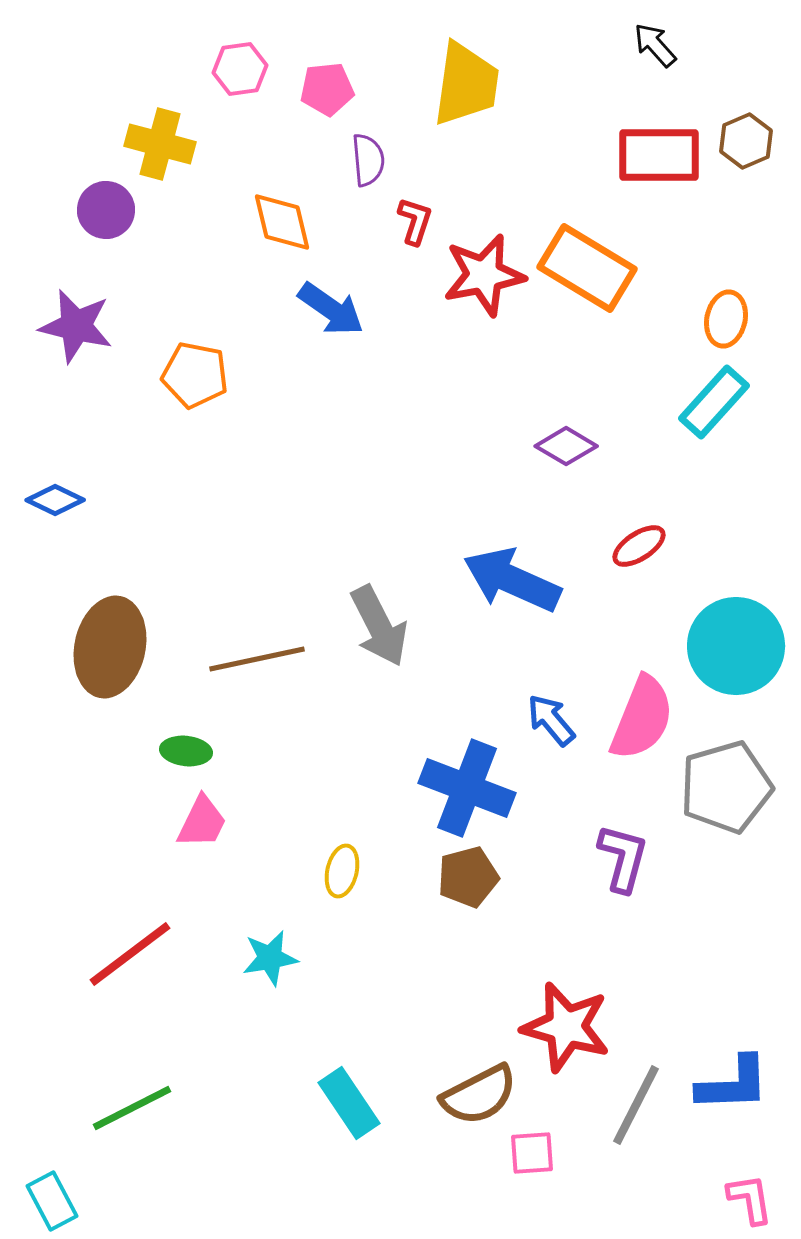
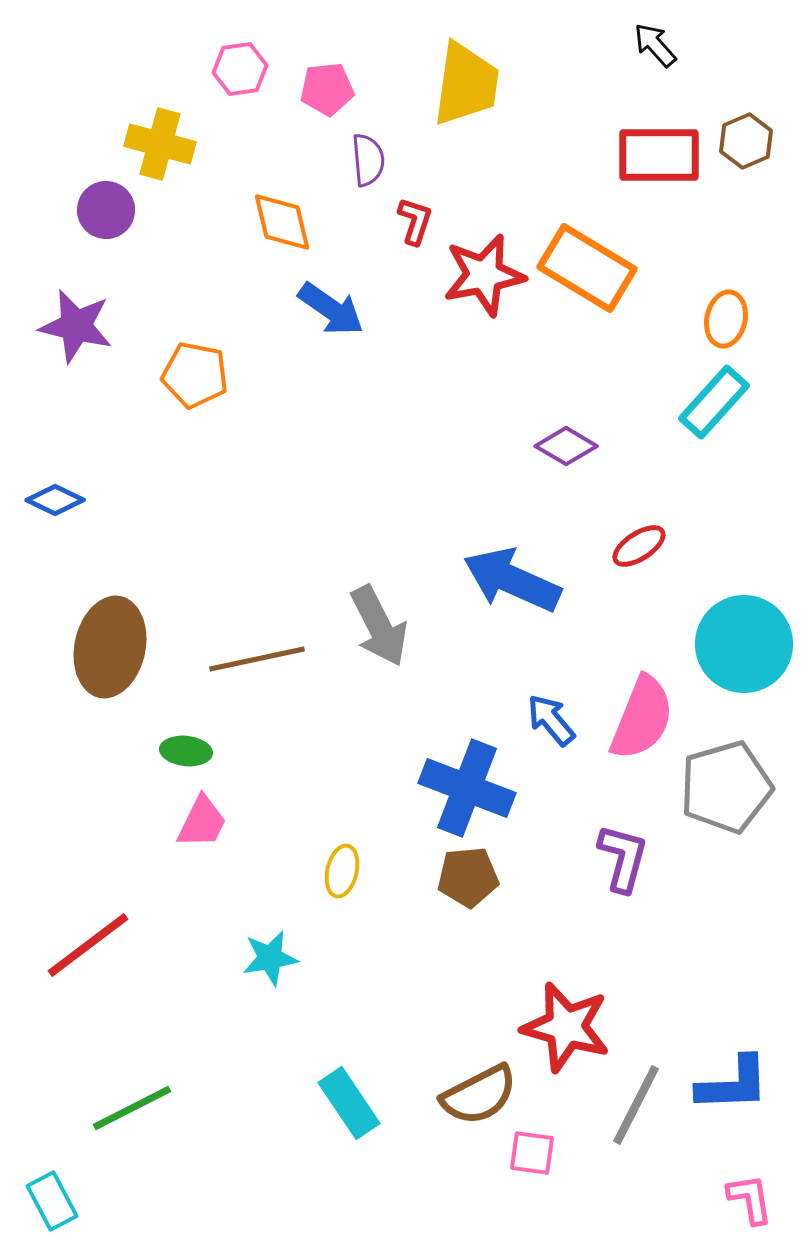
cyan circle at (736, 646): moved 8 px right, 2 px up
brown pentagon at (468, 877): rotated 10 degrees clockwise
red line at (130, 954): moved 42 px left, 9 px up
pink square at (532, 1153): rotated 12 degrees clockwise
